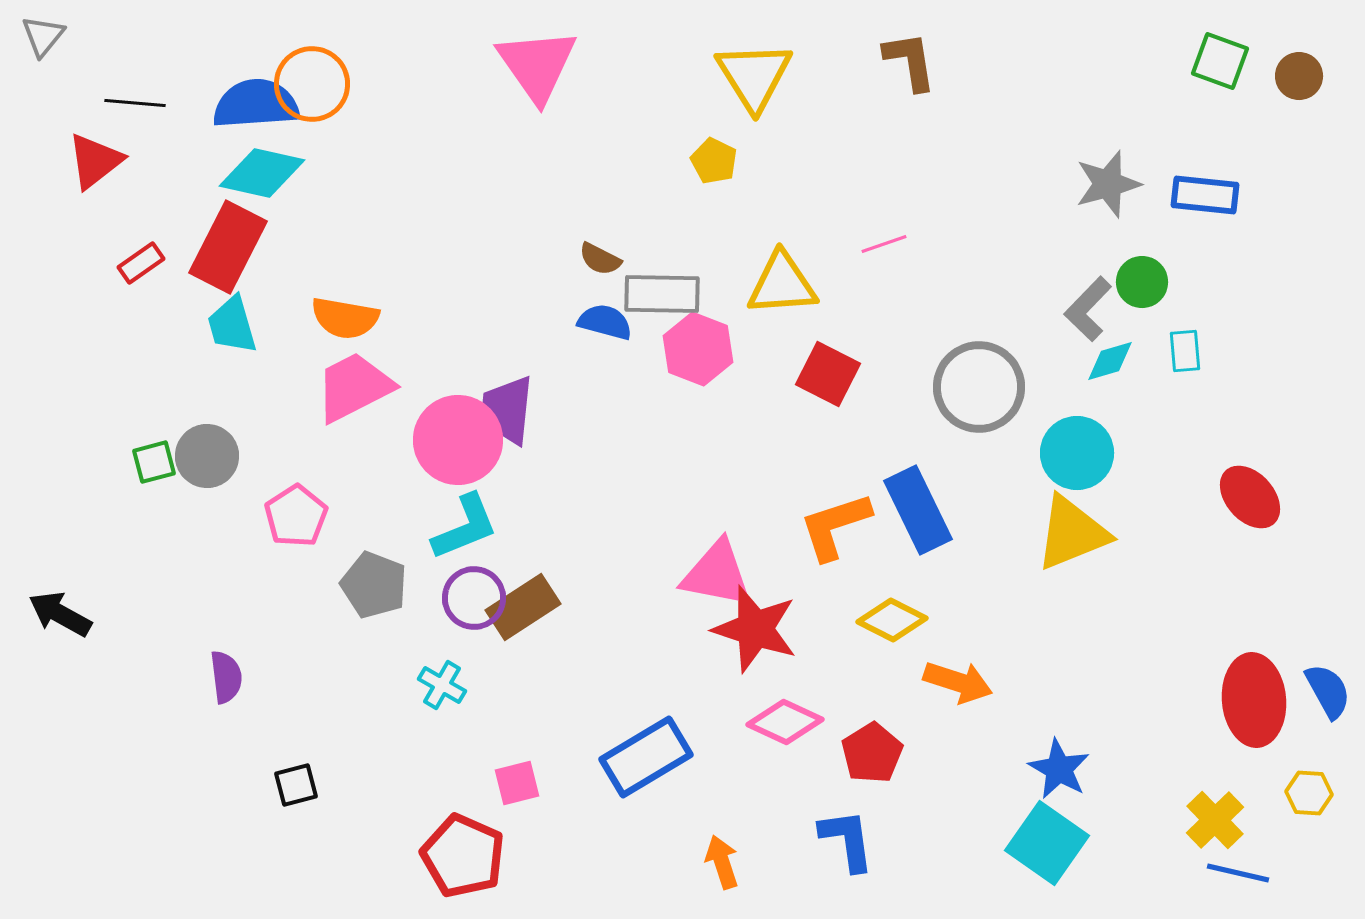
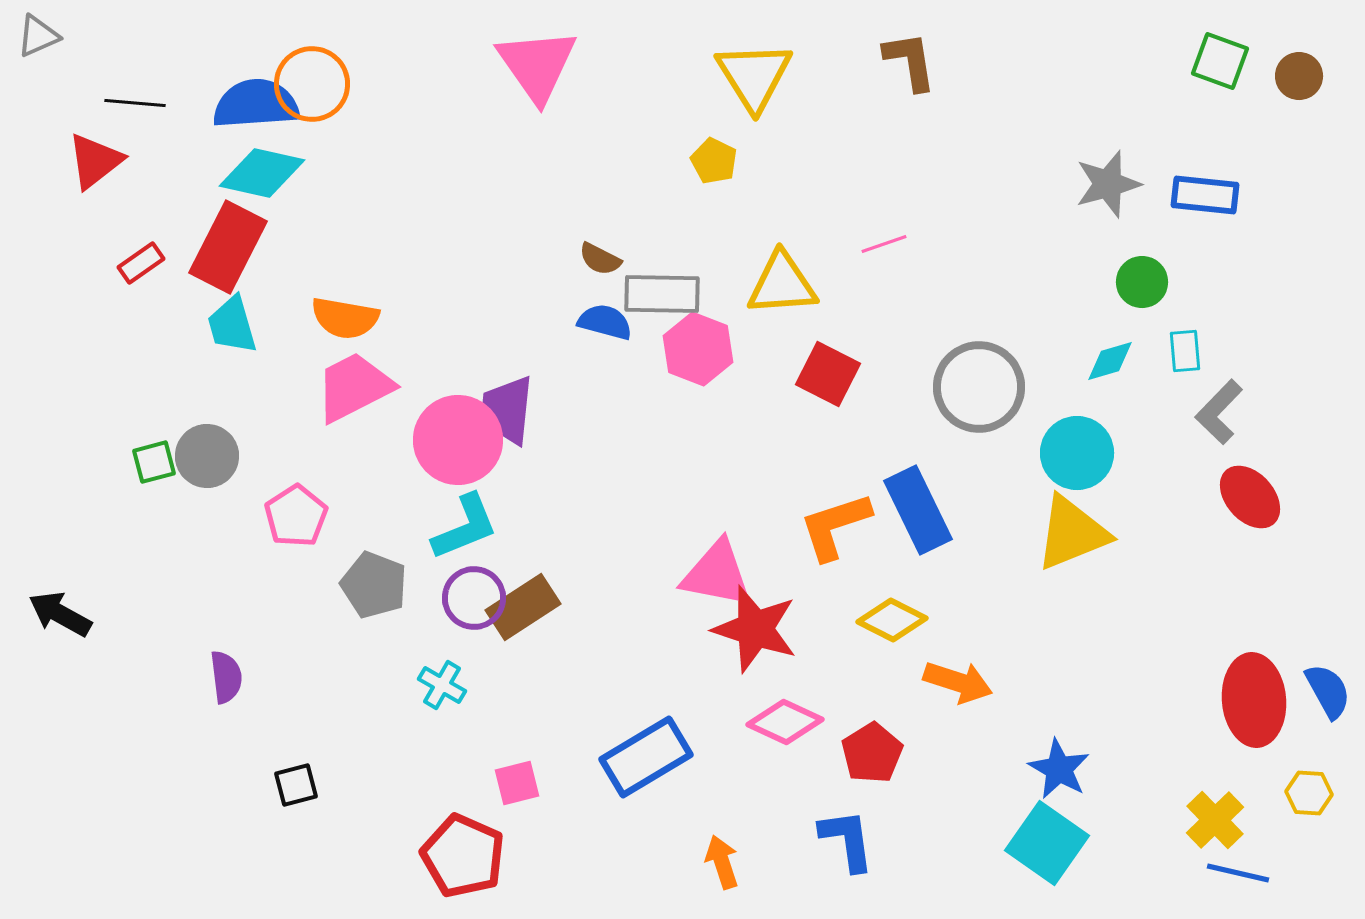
gray triangle at (43, 36): moved 5 px left; rotated 27 degrees clockwise
gray L-shape at (1088, 309): moved 131 px right, 103 px down
